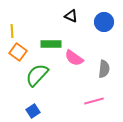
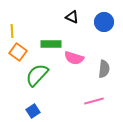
black triangle: moved 1 px right, 1 px down
pink semicircle: rotated 18 degrees counterclockwise
